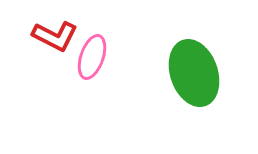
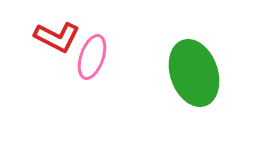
red L-shape: moved 2 px right, 1 px down
